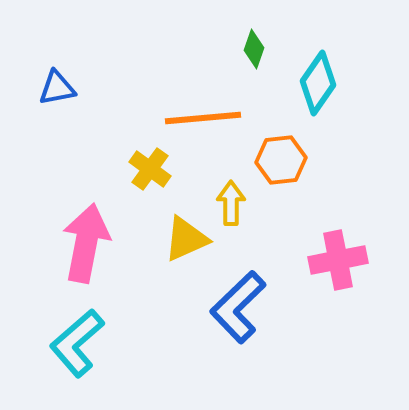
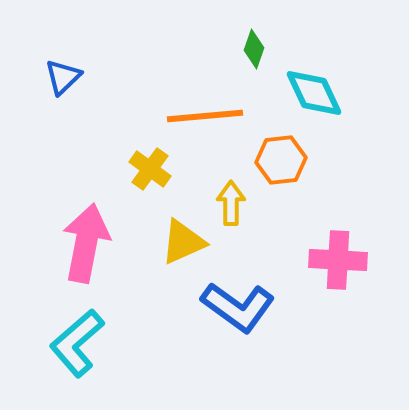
cyan diamond: moved 4 px left, 10 px down; rotated 60 degrees counterclockwise
blue triangle: moved 6 px right, 11 px up; rotated 33 degrees counterclockwise
orange line: moved 2 px right, 2 px up
yellow triangle: moved 3 px left, 3 px down
pink cross: rotated 14 degrees clockwise
blue L-shape: rotated 100 degrees counterclockwise
